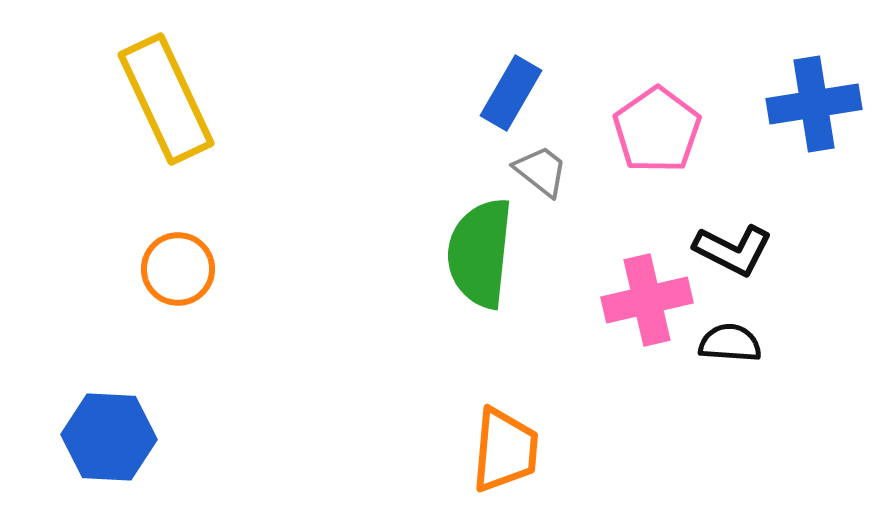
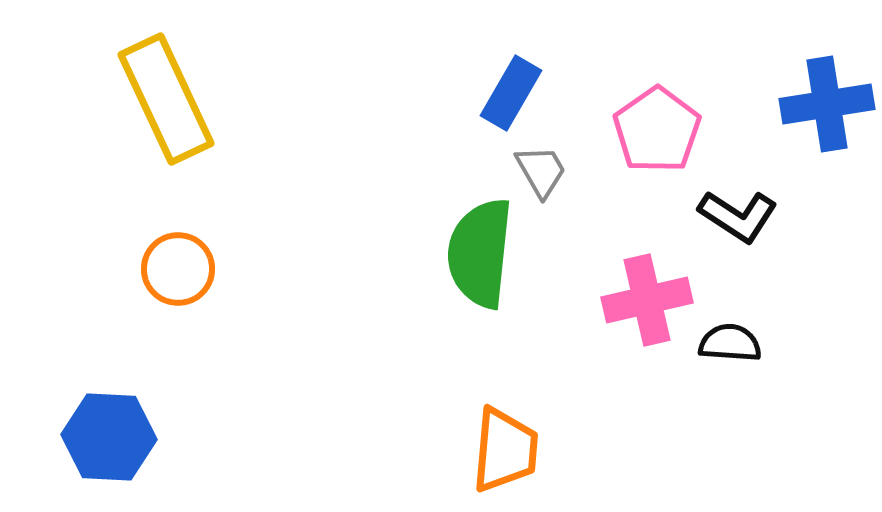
blue cross: moved 13 px right
gray trapezoid: rotated 22 degrees clockwise
black L-shape: moved 5 px right, 34 px up; rotated 6 degrees clockwise
